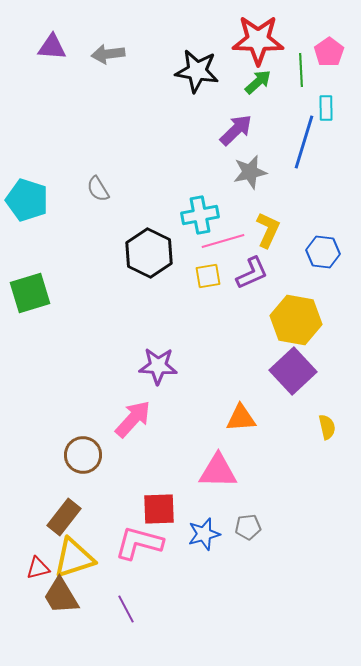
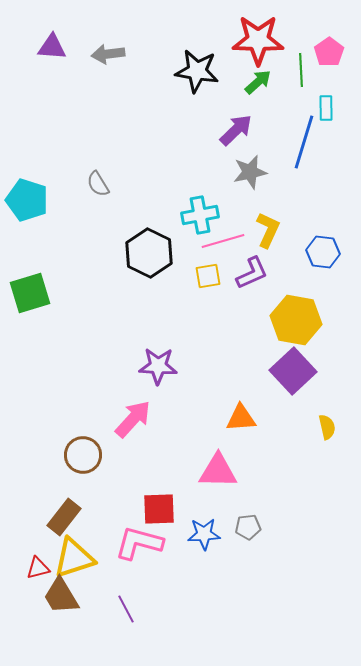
gray semicircle: moved 5 px up
blue star: rotated 12 degrees clockwise
